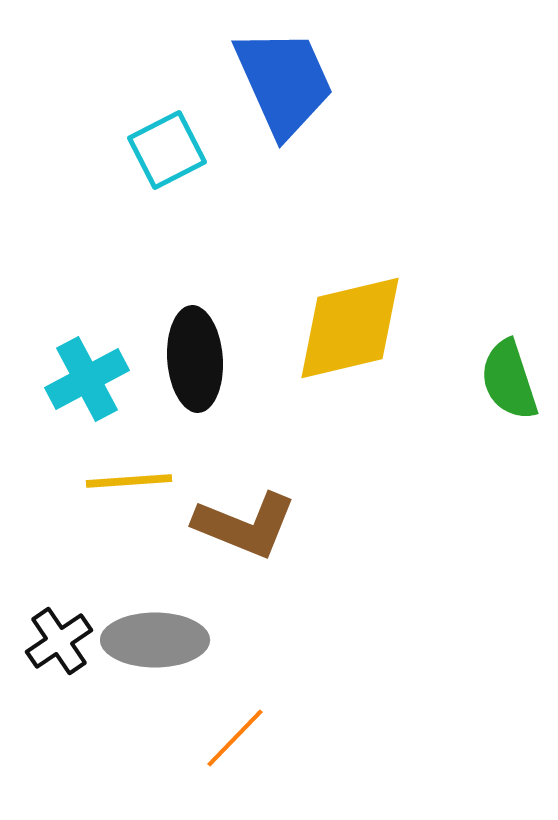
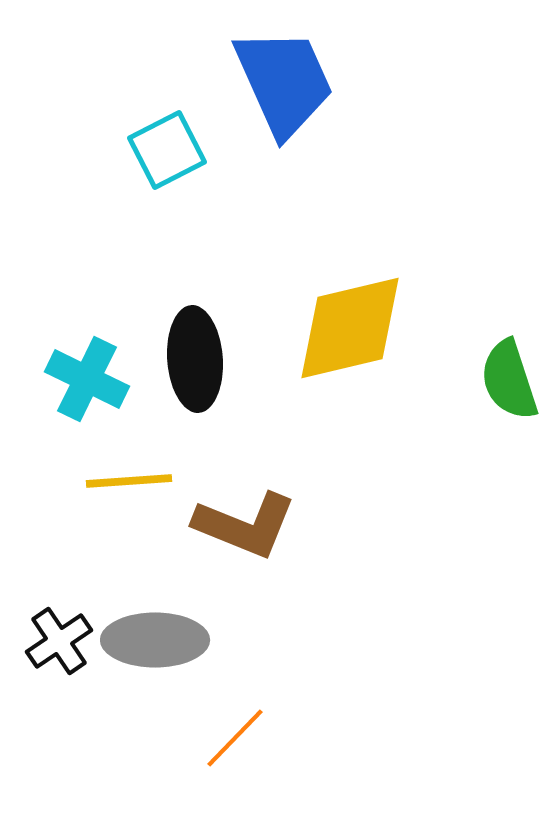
cyan cross: rotated 36 degrees counterclockwise
